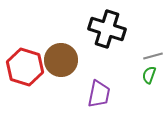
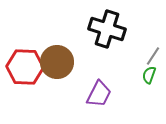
gray line: rotated 42 degrees counterclockwise
brown circle: moved 4 px left, 2 px down
red hexagon: rotated 15 degrees counterclockwise
purple trapezoid: rotated 16 degrees clockwise
